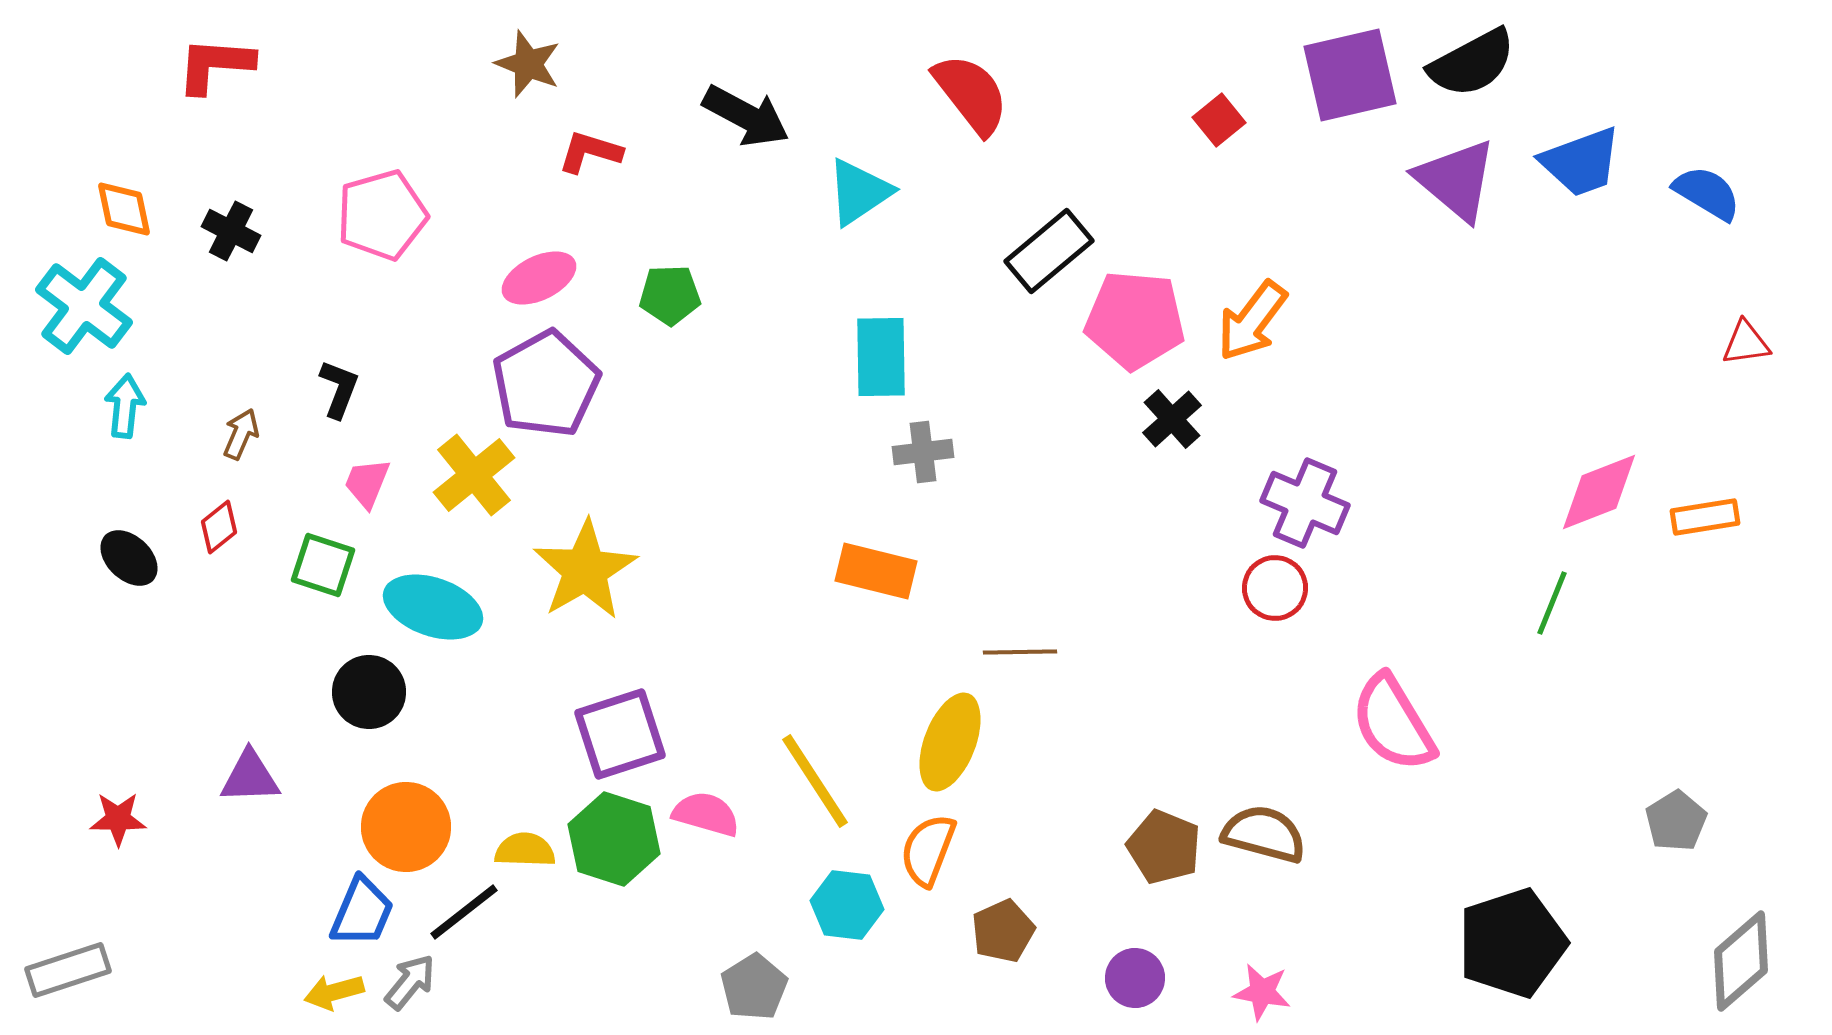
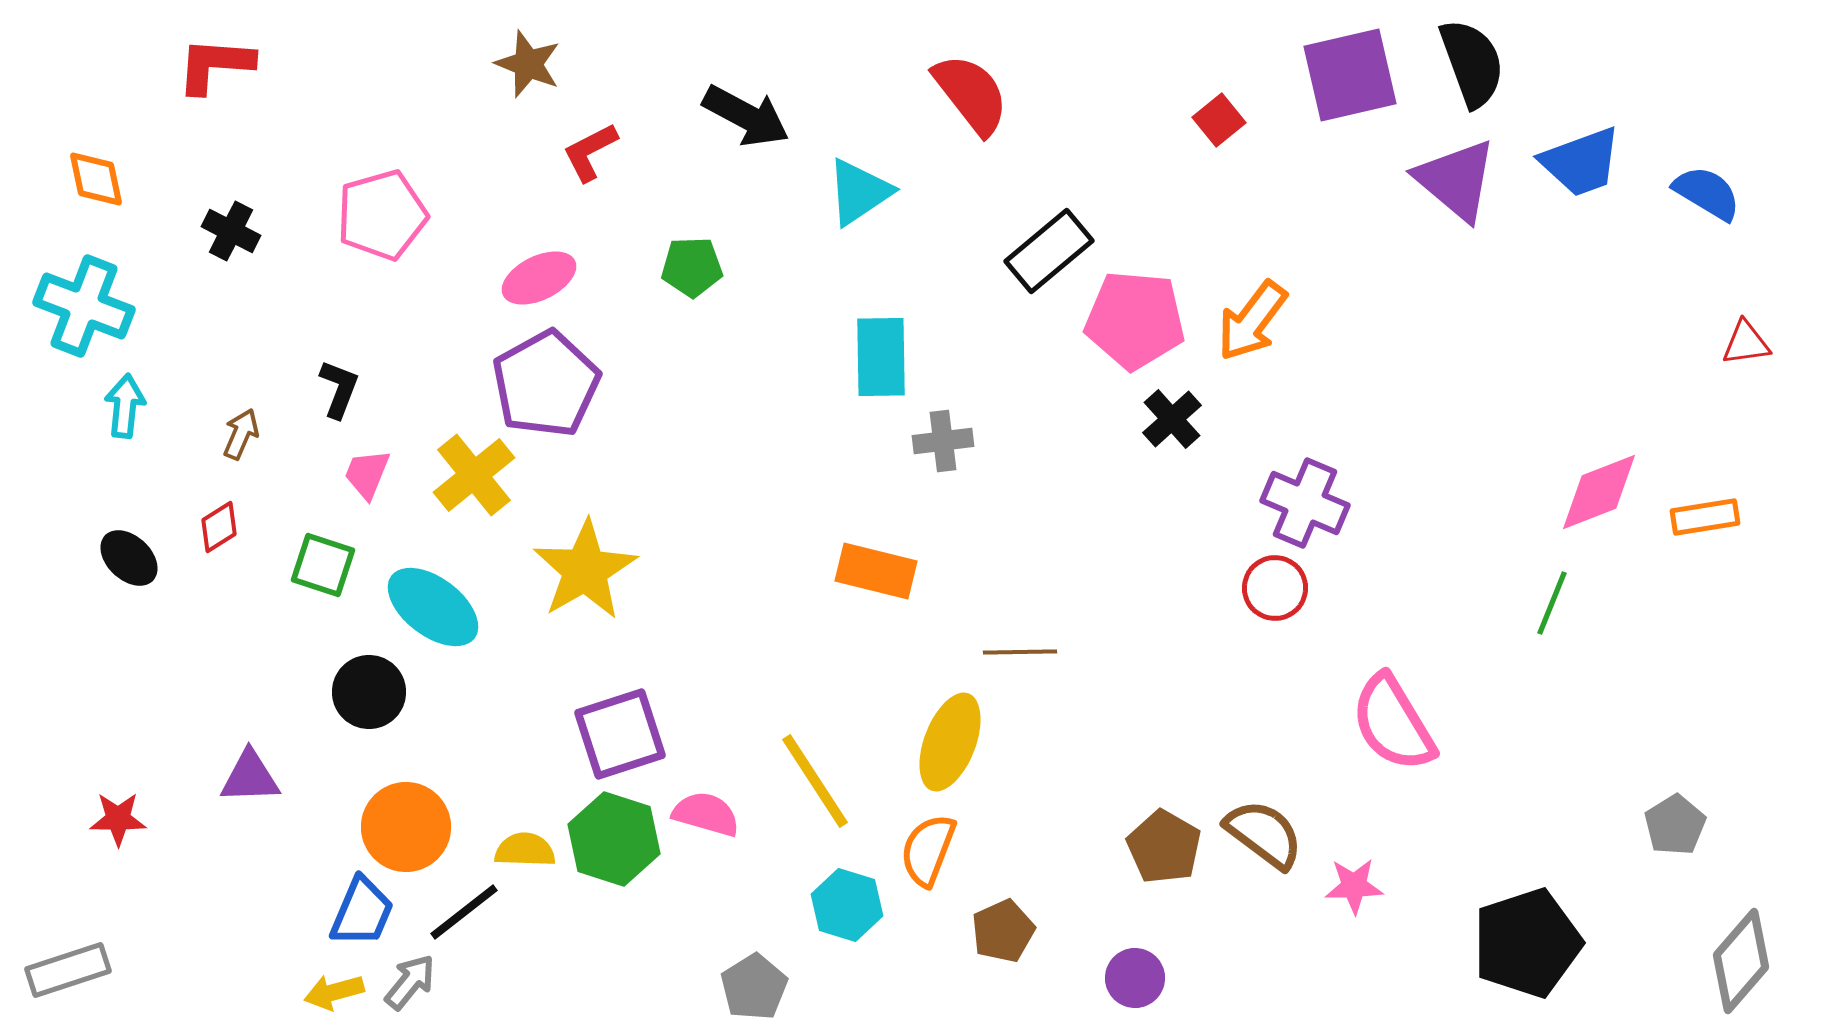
black semicircle at (1472, 63): rotated 82 degrees counterclockwise
red L-shape at (590, 152): rotated 44 degrees counterclockwise
orange diamond at (124, 209): moved 28 px left, 30 px up
green pentagon at (670, 295): moved 22 px right, 28 px up
cyan cross at (84, 306): rotated 16 degrees counterclockwise
gray cross at (923, 452): moved 20 px right, 11 px up
pink trapezoid at (367, 483): moved 9 px up
red diamond at (219, 527): rotated 6 degrees clockwise
cyan ellipse at (433, 607): rotated 18 degrees clockwise
gray pentagon at (1676, 821): moved 1 px left, 4 px down
brown semicircle at (1264, 834): rotated 22 degrees clockwise
brown pentagon at (1164, 847): rotated 8 degrees clockwise
cyan hexagon at (847, 905): rotated 10 degrees clockwise
black pentagon at (1512, 943): moved 15 px right
gray diamond at (1741, 961): rotated 8 degrees counterclockwise
pink star at (1262, 992): moved 92 px right, 106 px up; rotated 12 degrees counterclockwise
